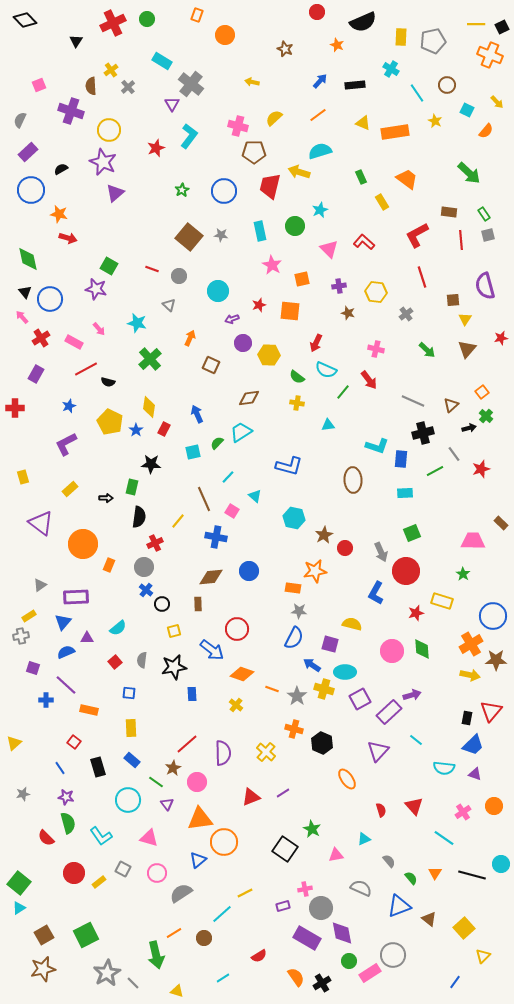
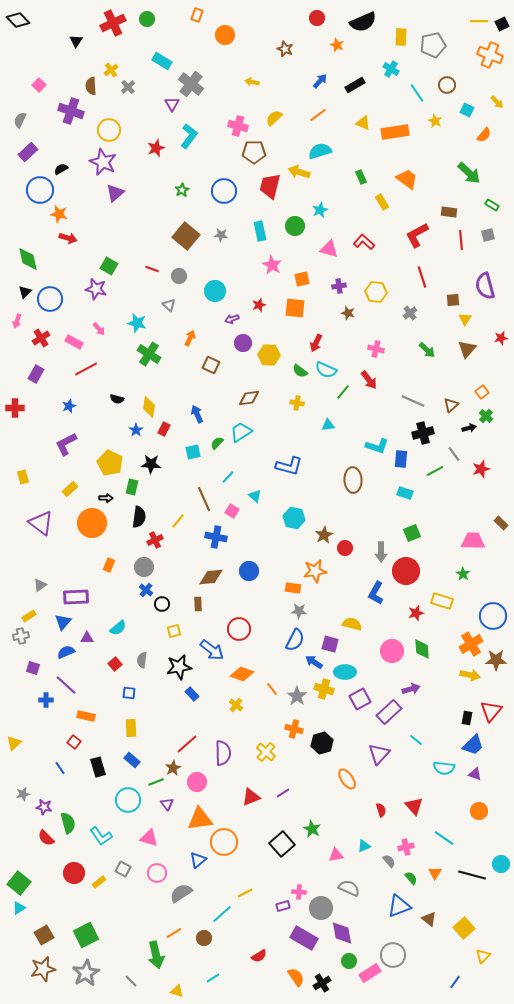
red circle at (317, 12): moved 6 px down
black diamond at (25, 20): moved 7 px left
yellow line at (476, 24): moved 3 px right, 3 px up
black square at (502, 27): moved 3 px up
gray pentagon at (433, 41): moved 4 px down
pink square at (39, 85): rotated 24 degrees counterclockwise
black rectangle at (355, 85): rotated 24 degrees counterclockwise
orange semicircle at (486, 131): moved 2 px left, 4 px down
blue circle at (31, 190): moved 9 px right
green rectangle at (484, 214): moved 8 px right, 9 px up; rotated 24 degrees counterclockwise
brown square at (189, 237): moved 3 px left, 1 px up
pink triangle at (329, 249): rotated 30 degrees counterclockwise
cyan circle at (218, 291): moved 3 px left
black triangle at (25, 292): rotated 24 degrees clockwise
orange square at (290, 311): moved 5 px right, 3 px up
gray cross at (406, 314): moved 4 px right, 1 px up
pink arrow at (22, 317): moved 5 px left, 4 px down; rotated 120 degrees counterclockwise
green cross at (150, 359): moved 1 px left, 5 px up; rotated 15 degrees counterclockwise
green semicircle at (297, 377): moved 3 px right, 6 px up
black semicircle at (108, 382): moved 9 px right, 17 px down
yellow pentagon at (110, 422): moved 41 px down
cyan rectangle at (405, 493): rotated 21 degrees clockwise
red cross at (155, 543): moved 3 px up
orange circle at (83, 544): moved 9 px right, 21 px up
gray arrow at (381, 552): rotated 24 degrees clockwise
red circle at (237, 629): moved 2 px right
blue semicircle at (294, 638): moved 1 px right, 2 px down
red square at (115, 662): moved 2 px down
blue arrow at (312, 665): moved 2 px right, 3 px up
black star at (174, 667): moved 5 px right
orange line at (272, 689): rotated 32 degrees clockwise
blue rectangle at (192, 694): rotated 40 degrees counterclockwise
purple arrow at (412, 695): moved 1 px left, 6 px up
orange rectangle at (89, 710): moved 3 px left, 6 px down
black hexagon at (322, 743): rotated 20 degrees clockwise
purple triangle at (378, 751): moved 1 px right, 3 px down
green line at (156, 782): rotated 56 degrees counterclockwise
purple star at (66, 797): moved 22 px left, 10 px down
orange circle at (494, 806): moved 15 px left, 5 px down
pink cross at (463, 812): moved 57 px left, 35 px down; rotated 21 degrees clockwise
cyan triangle at (364, 839): moved 7 px down
black square at (285, 849): moved 3 px left, 5 px up; rotated 15 degrees clockwise
gray semicircle at (361, 888): moved 12 px left
pink cross at (305, 889): moved 6 px left, 3 px down; rotated 16 degrees clockwise
purple rectangle at (307, 938): moved 3 px left
gray star at (107, 973): moved 21 px left
cyan line at (223, 978): moved 10 px left
gray line at (133, 983): moved 2 px left, 2 px up
